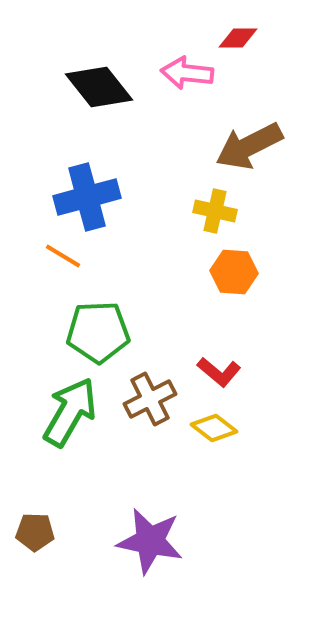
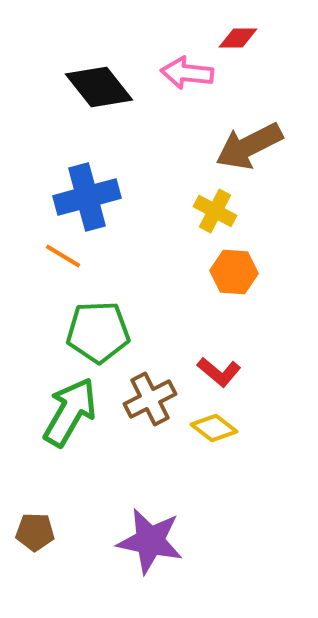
yellow cross: rotated 15 degrees clockwise
